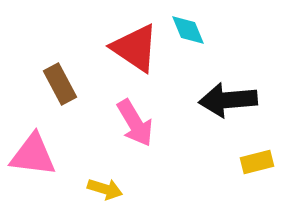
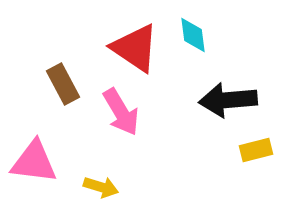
cyan diamond: moved 5 px right, 5 px down; rotated 15 degrees clockwise
brown rectangle: moved 3 px right
pink arrow: moved 14 px left, 11 px up
pink triangle: moved 1 px right, 7 px down
yellow rectangle: moved 1 px left, 12 px up
yellow arrow: moved 4 px left, 2 px up
